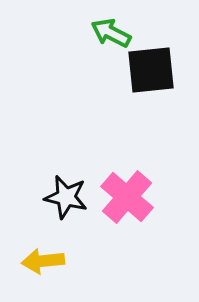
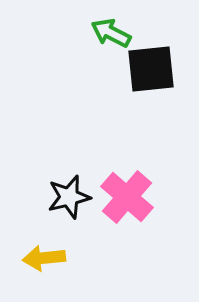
black square: moved 1 px up
black star: moved 3 px right; rotated 27 degrees counterclockwise
yellow arrow: moved 1 px right, 3 px up
